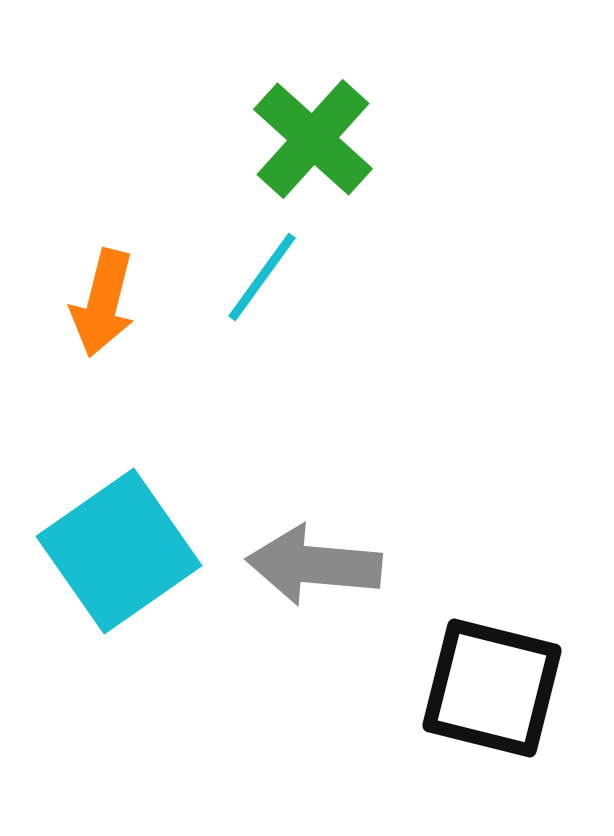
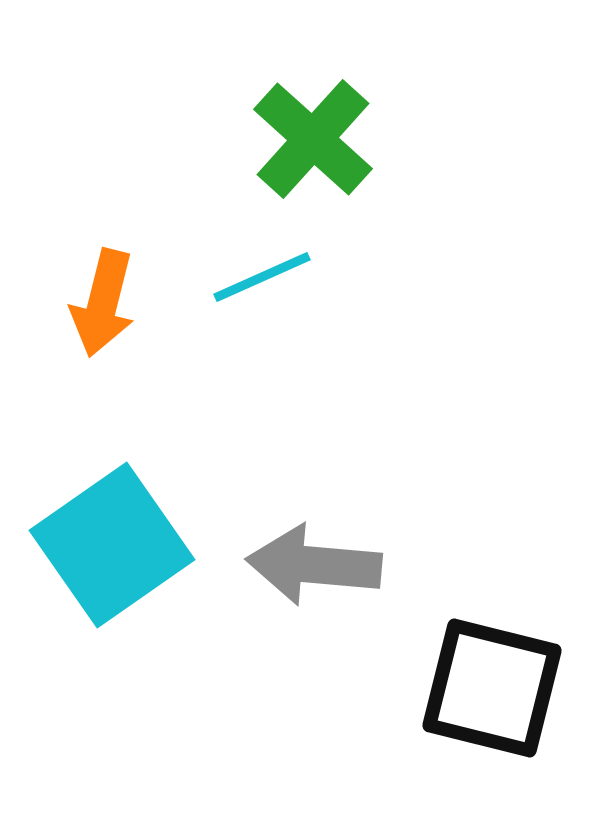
cyan line: rotated 30 degrees clockwise
cyan square: moved 7 px left, 6 px up
